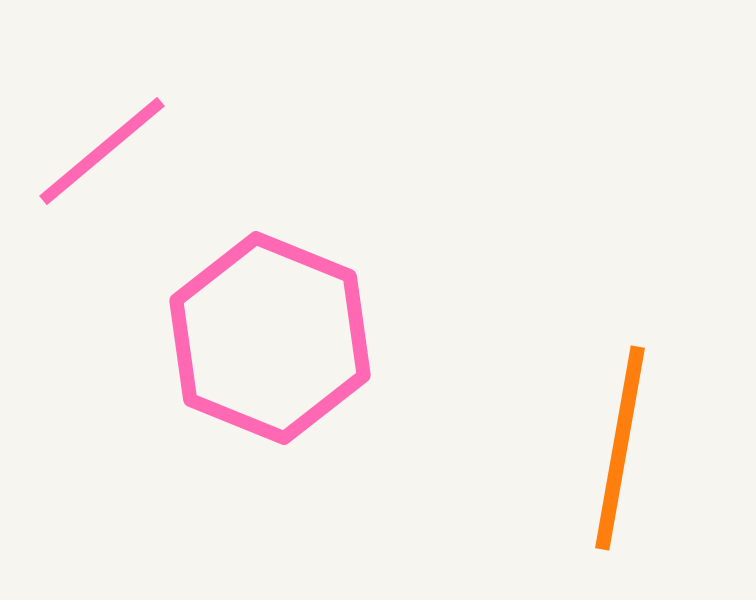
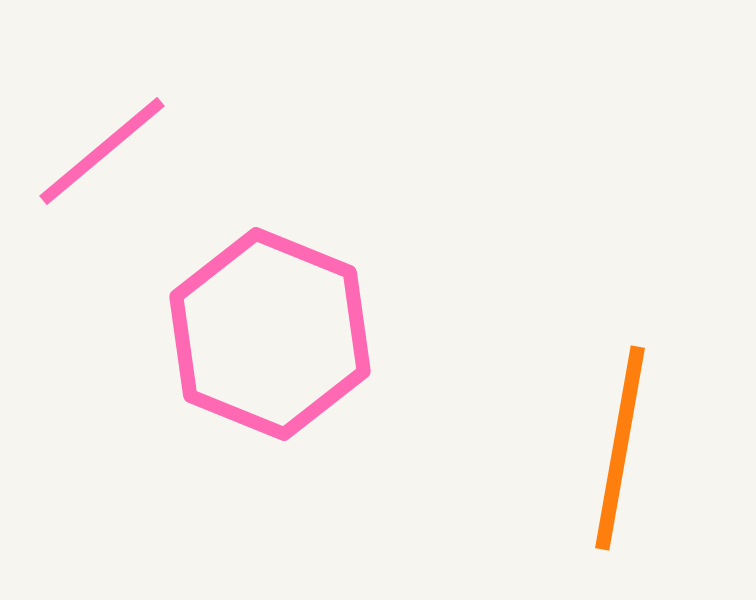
pink hexagon: moved 4 px up
